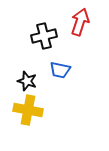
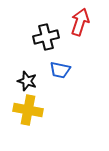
black cross: moved 2 px right, 1 px down
